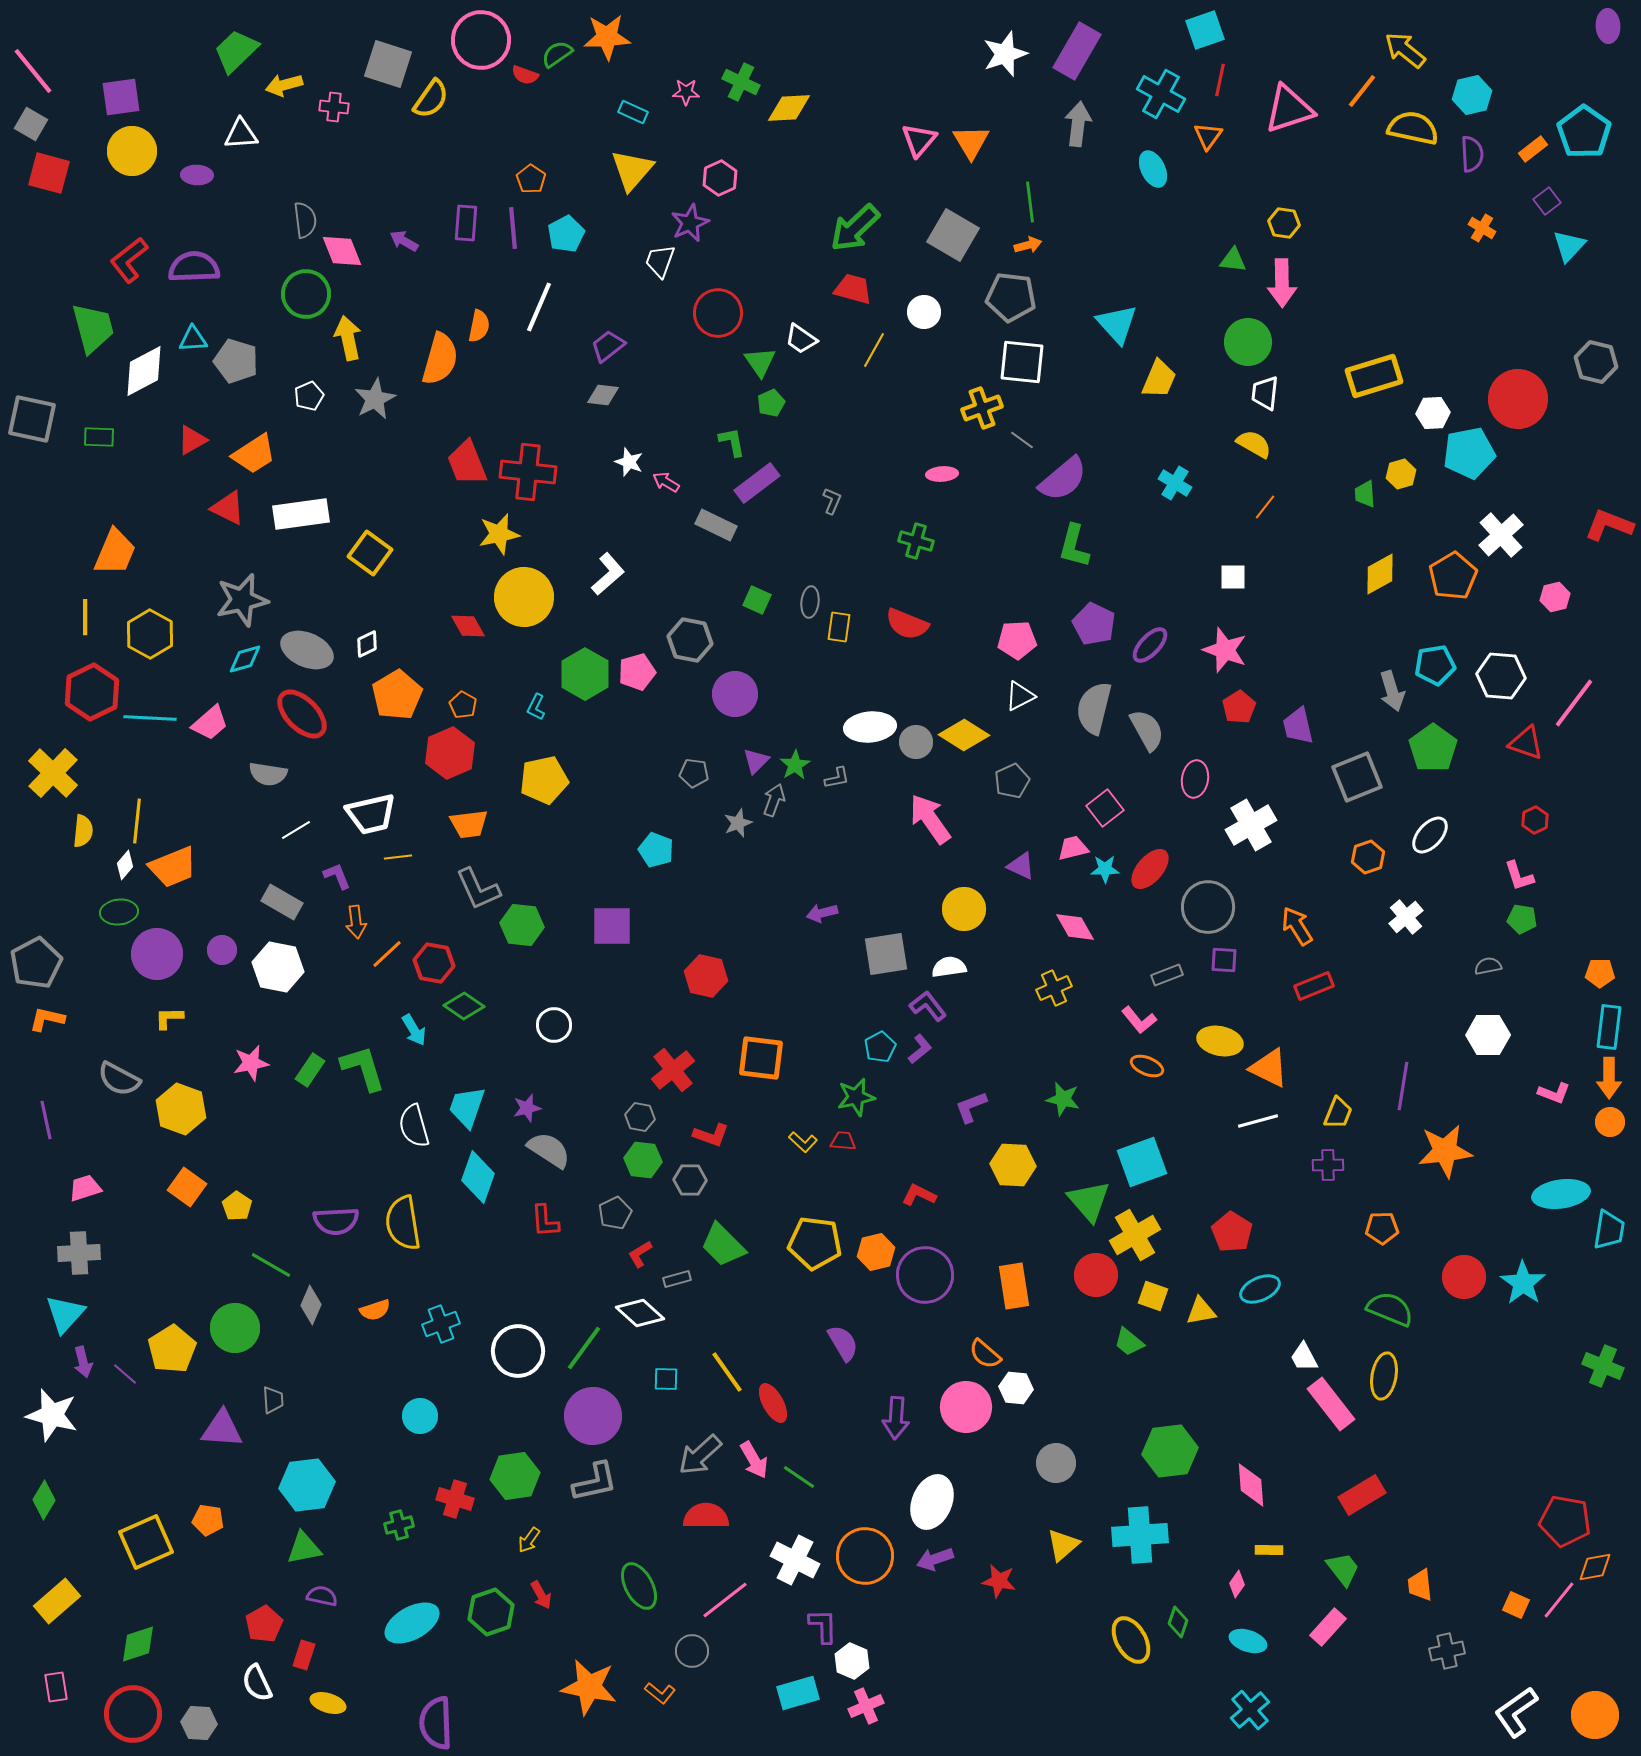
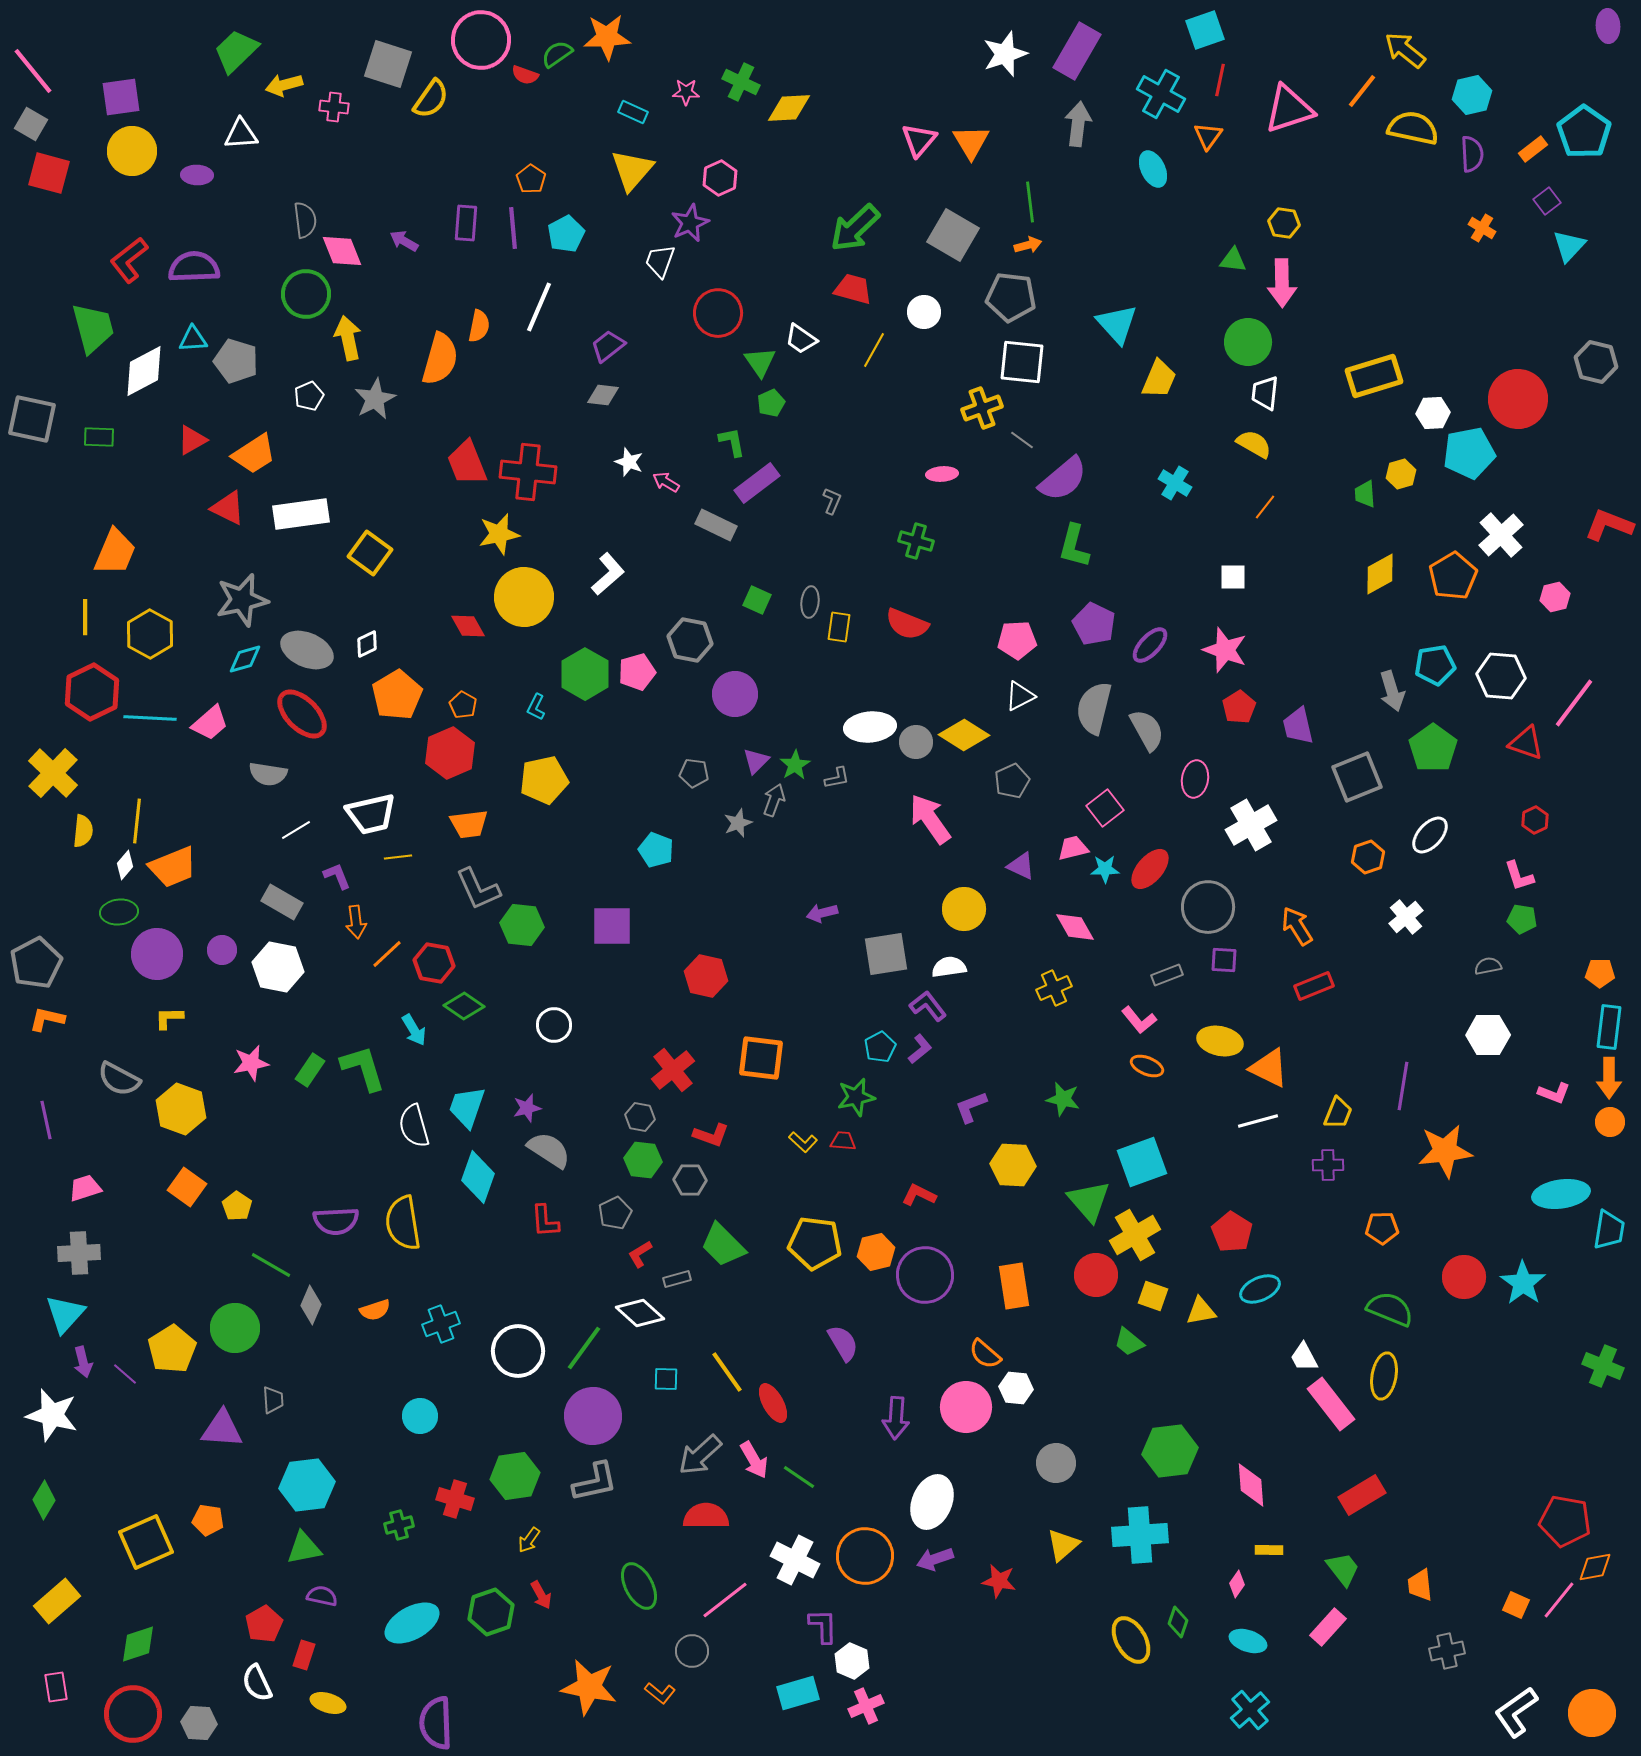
orange circle at (1595, 1715): moved 3 px left, 2 px up
